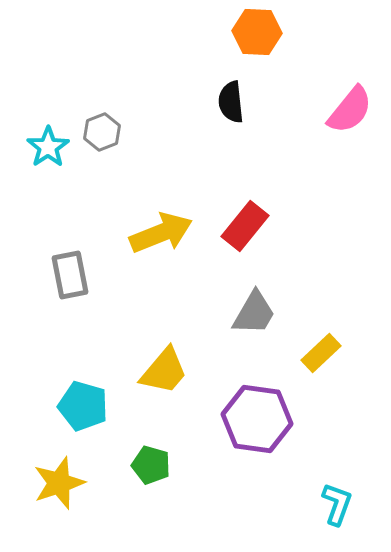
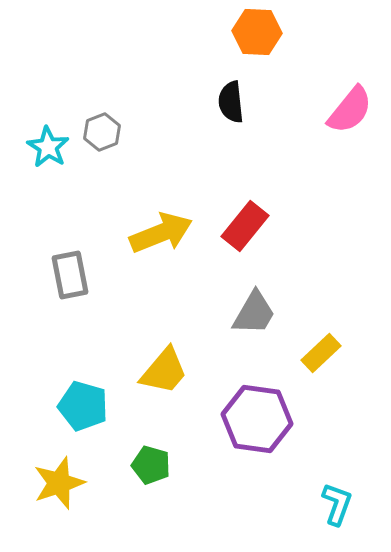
cyan star: rotated 6 degrees counterclockwise
